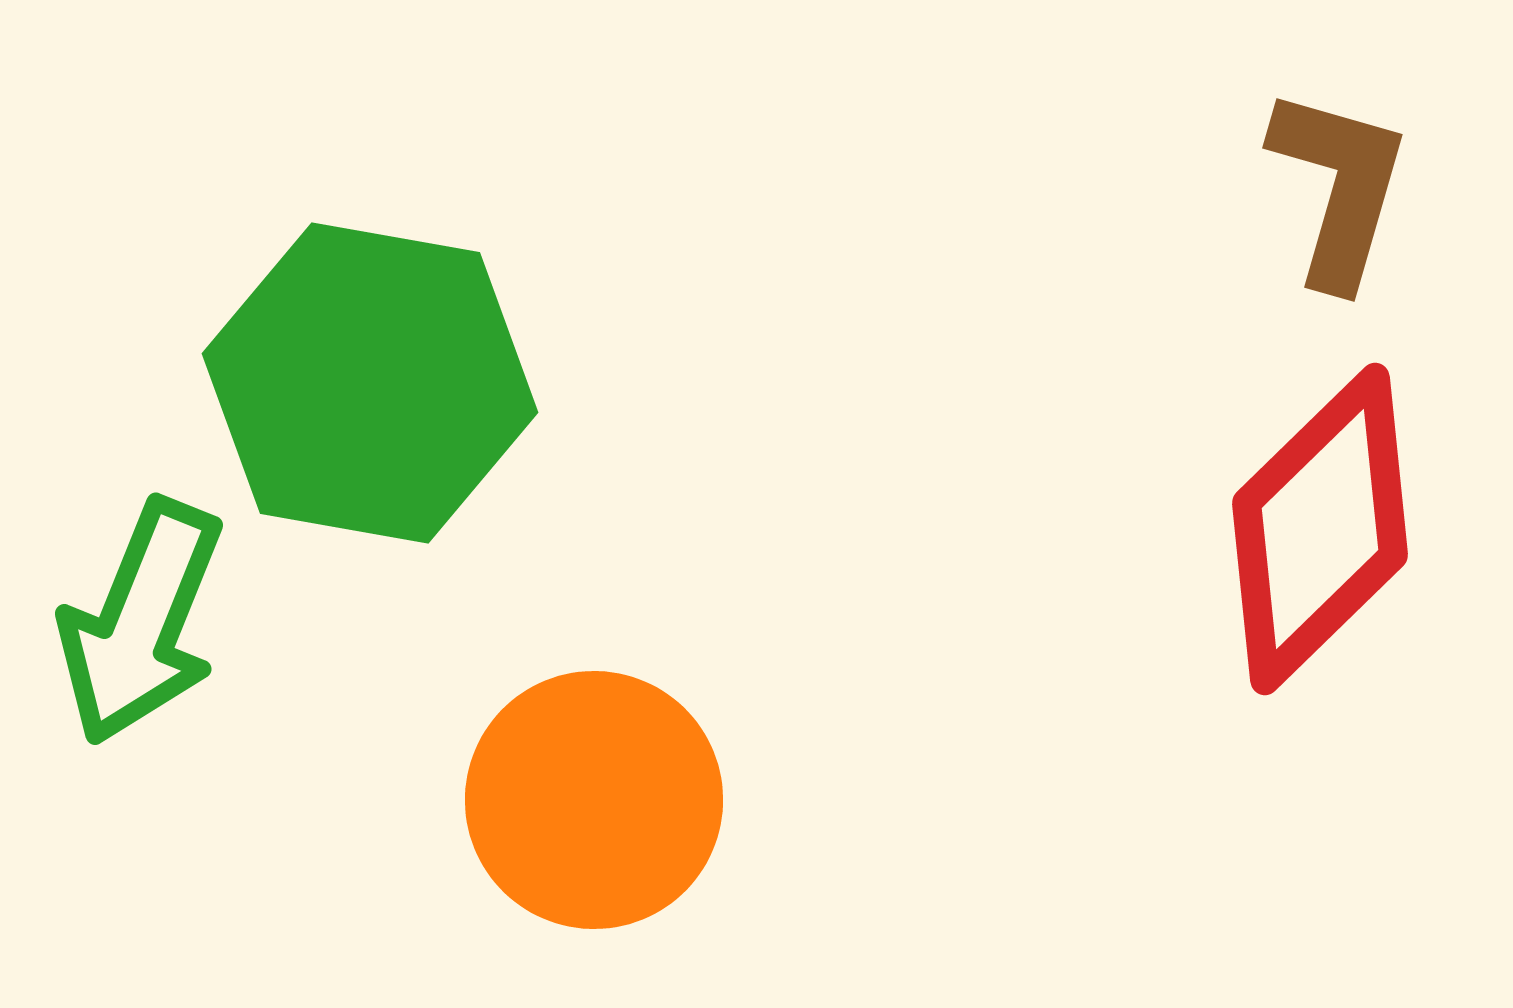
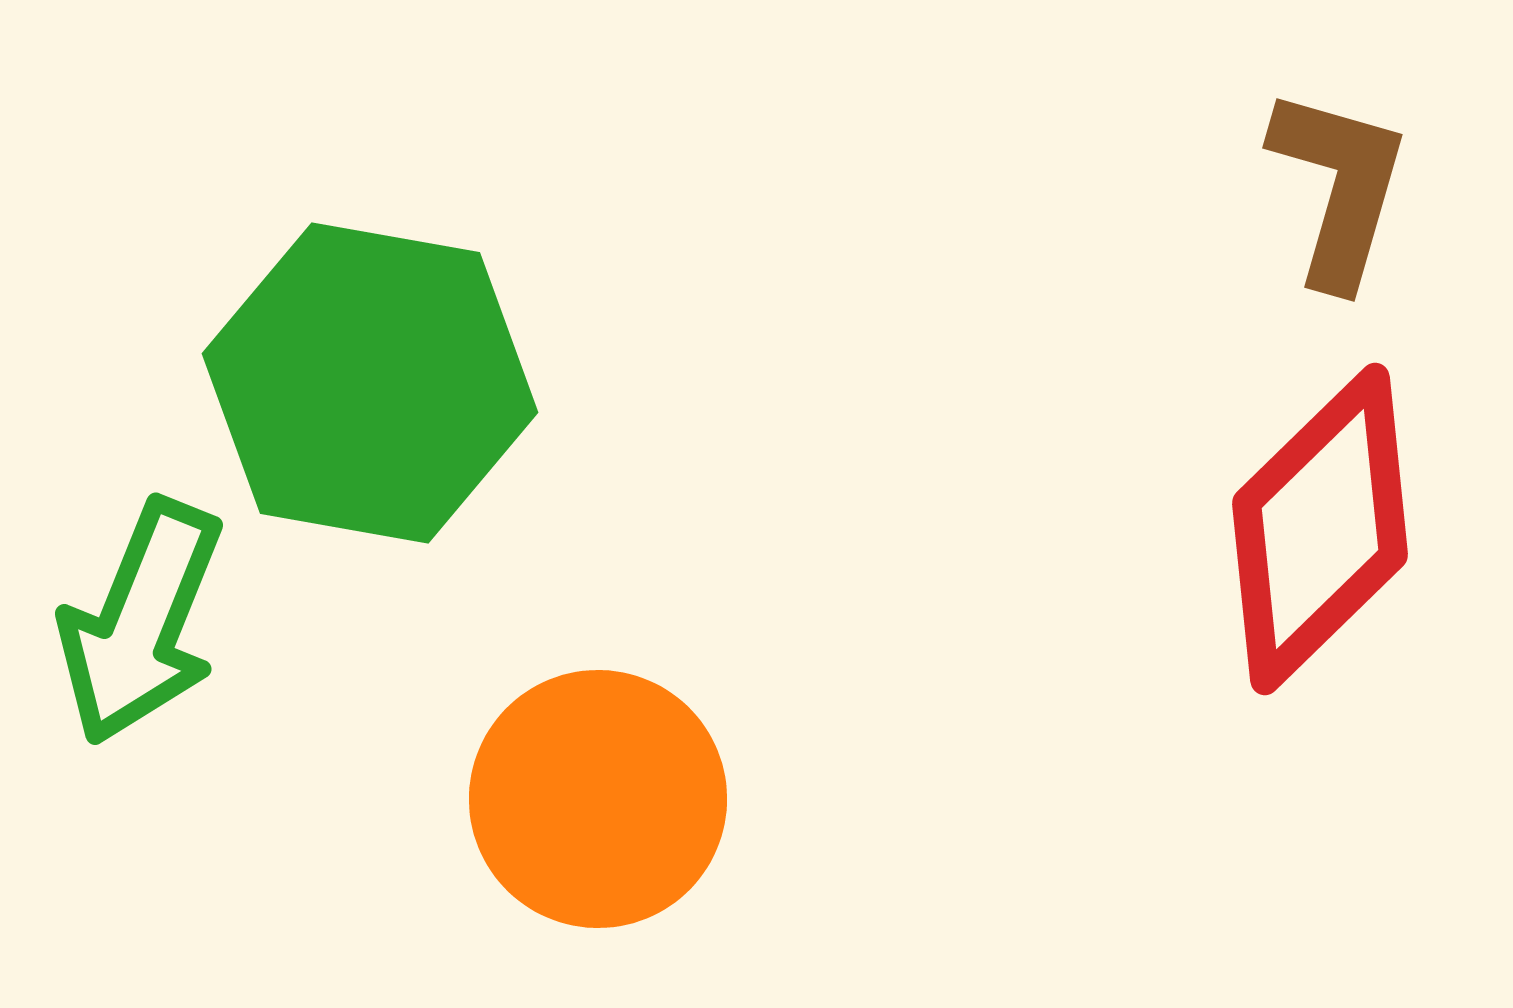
orange circle: moved 4 px right, 1 px up
